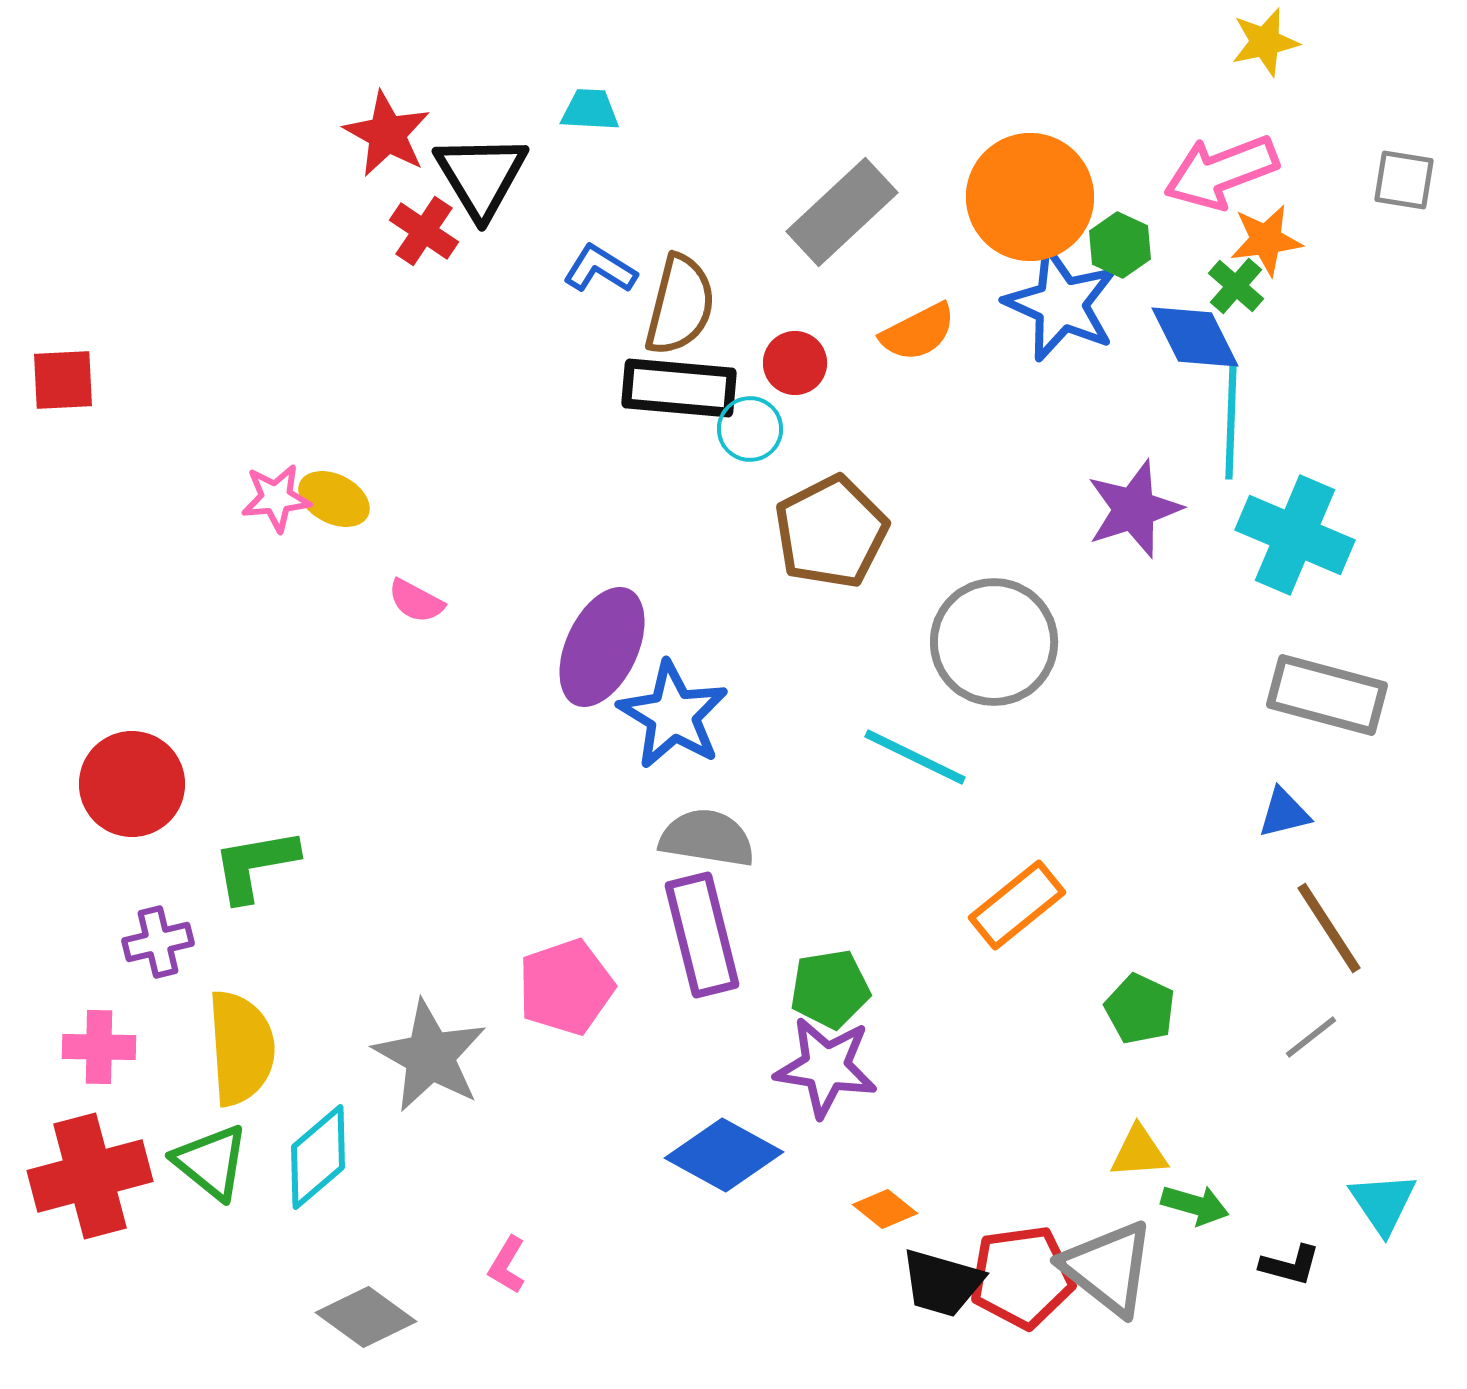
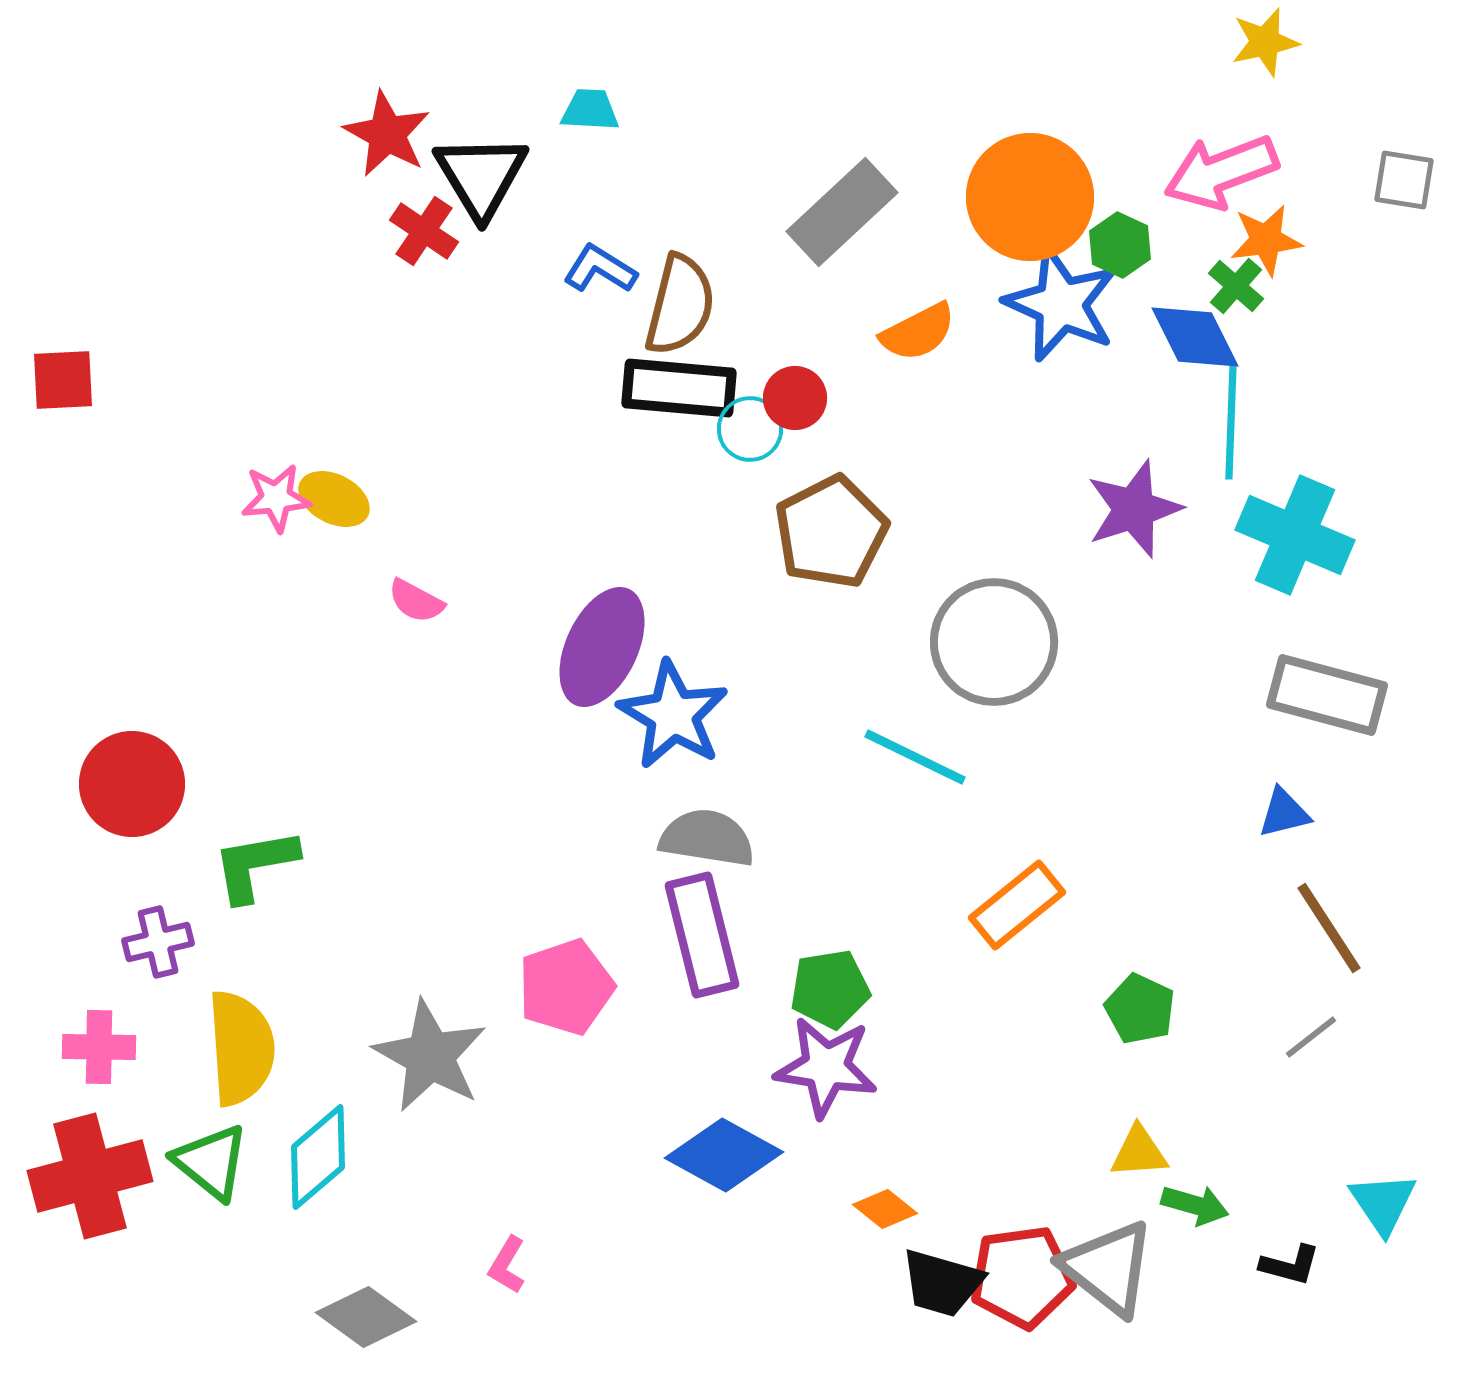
red circle at (795, 363): moved 35 px down
